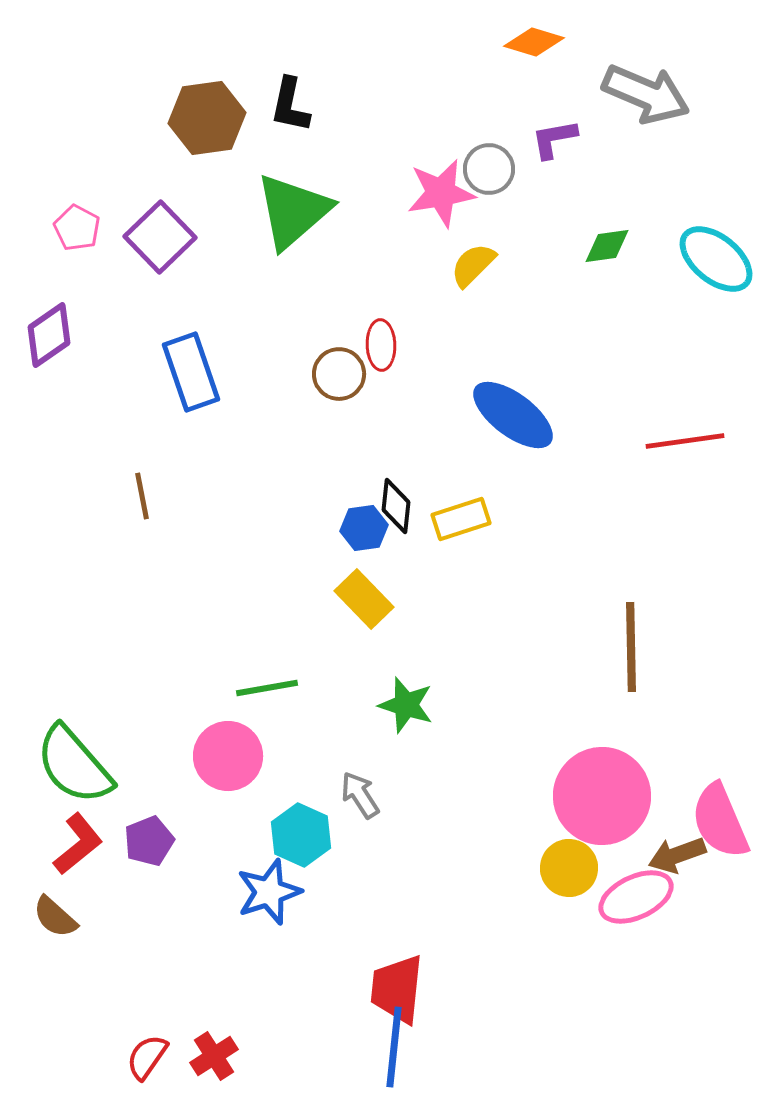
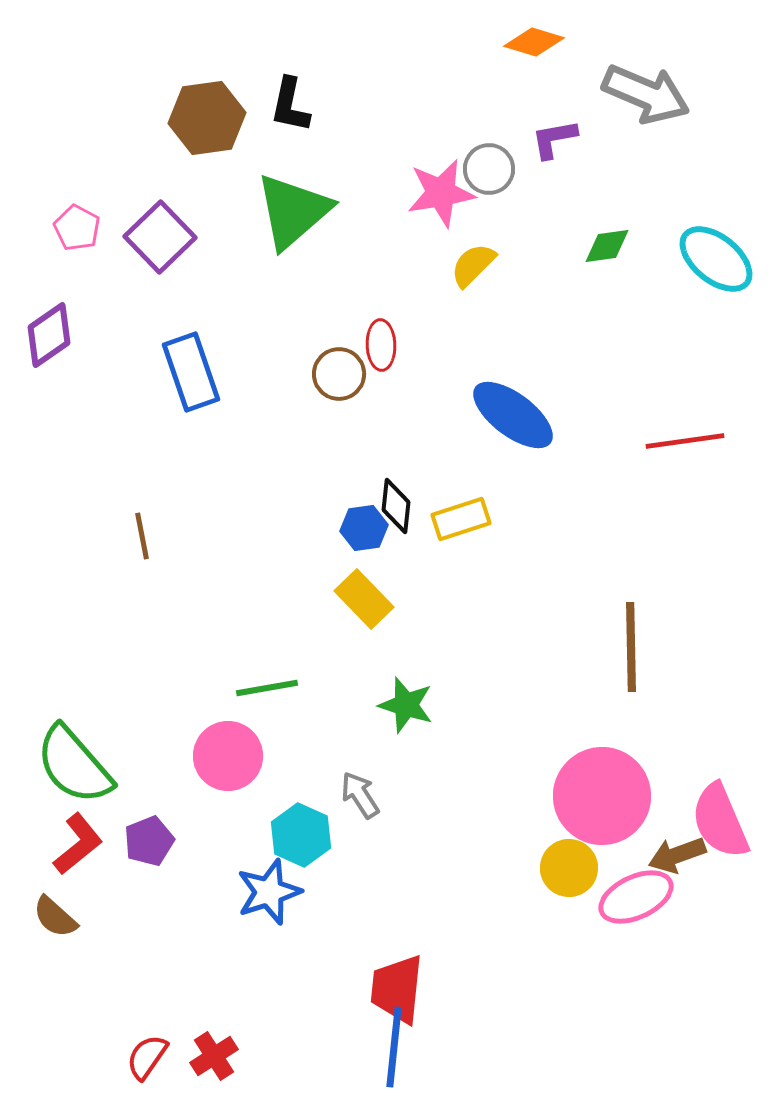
brown line at (142, 496): moved 40 px down
